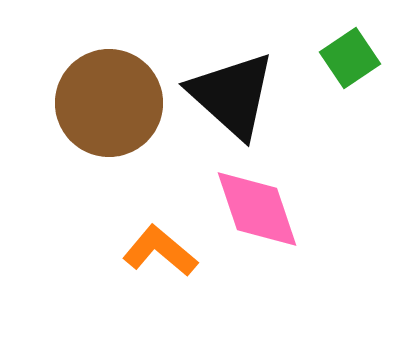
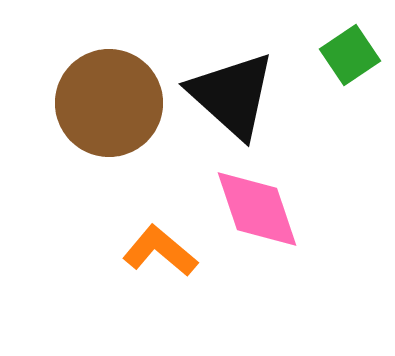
green square: moved 3 px up
